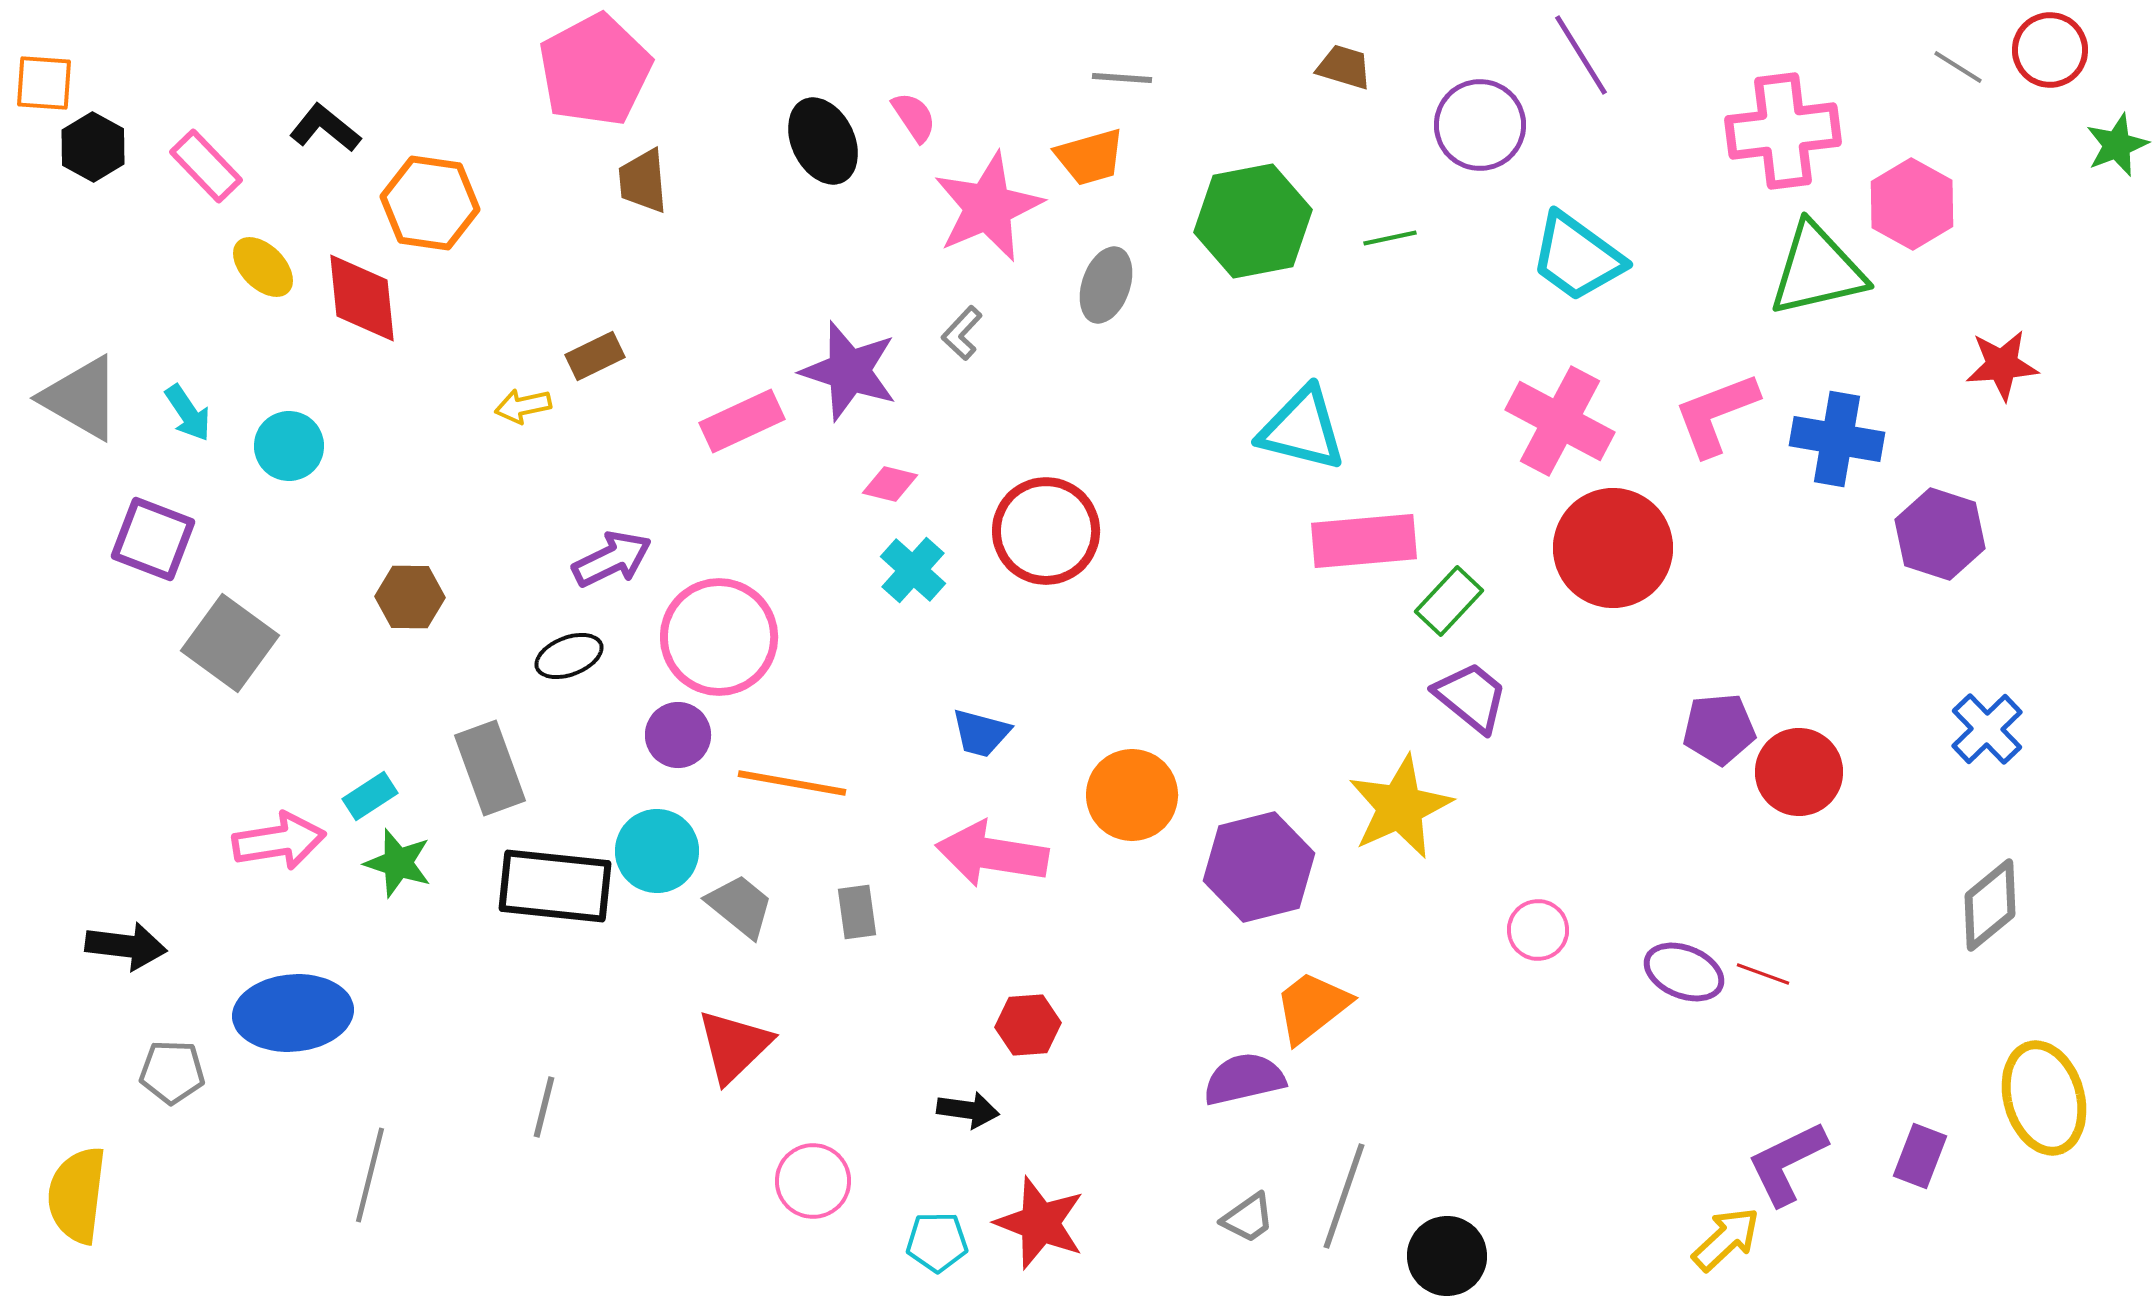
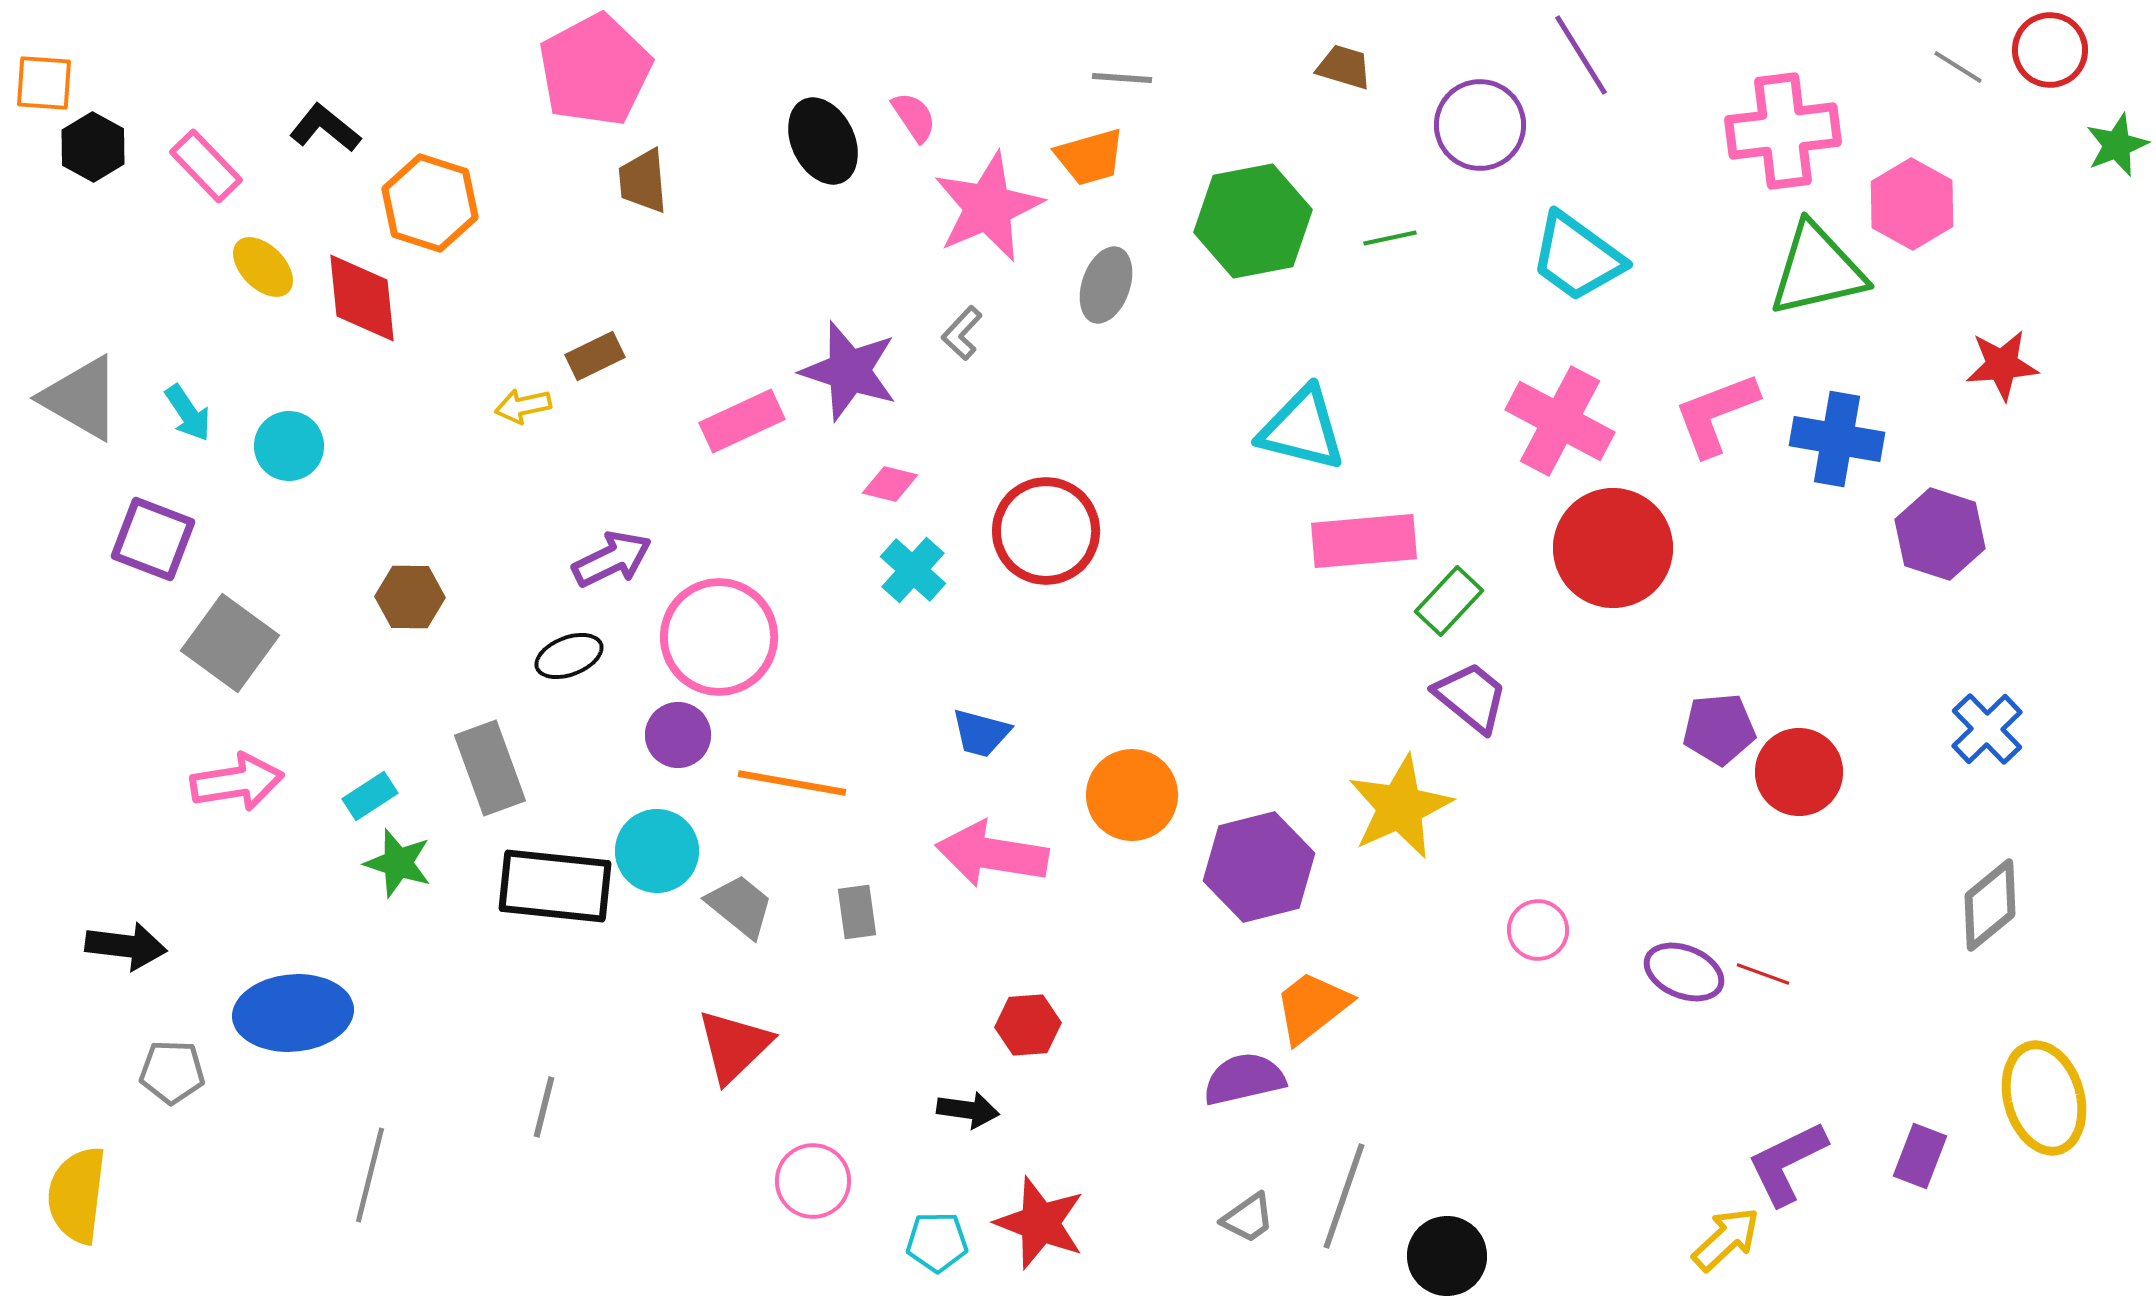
orange hexagon at (430, 203): rotated 10 degrees clockwise
pink arrow at (279, 841): moved 42 px left, 59 px up
